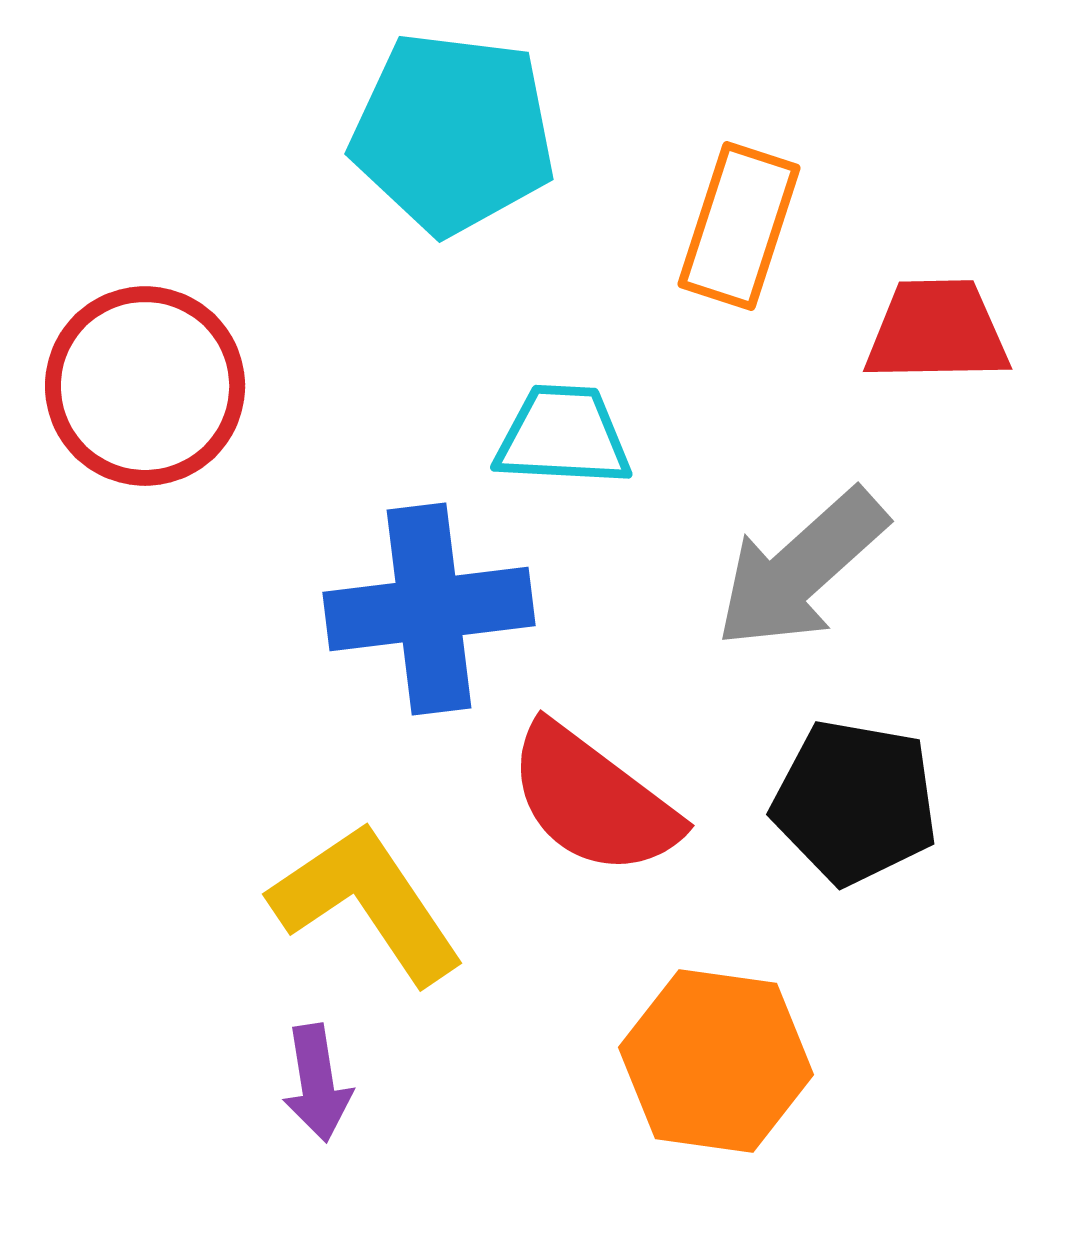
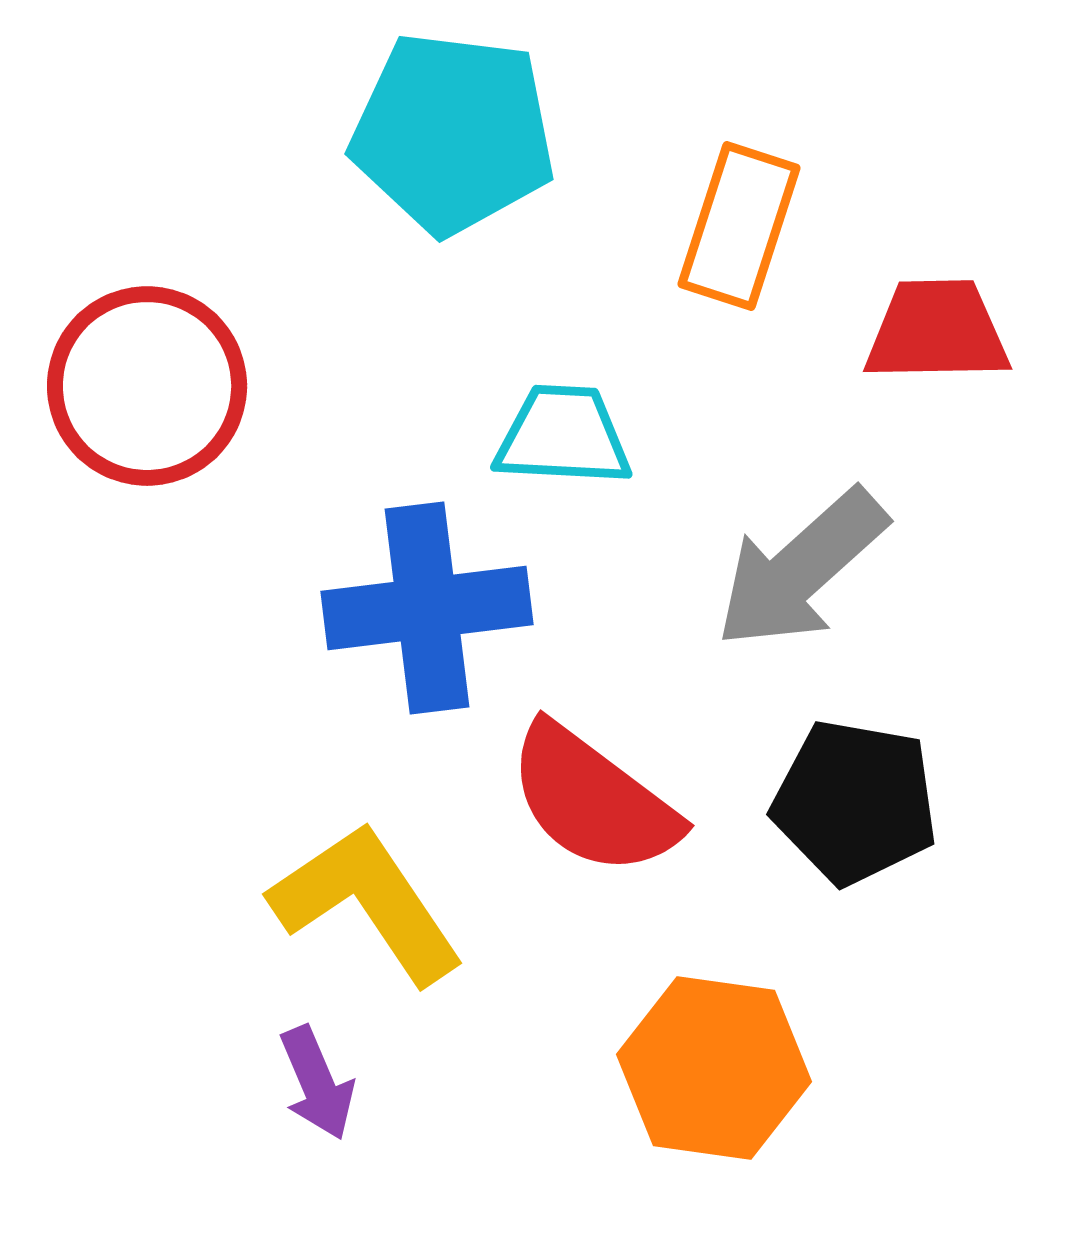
red circle: moved 2 px right
blue cross: moved 2 px left, 1 px up
orange hexagon: moved 2 px left, 7 px down
purple arrow: rotated 14 degrees counterclockwise
